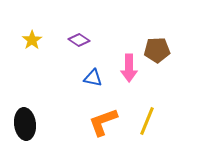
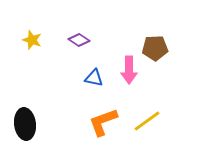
yellow star: rotated 18 degrees counterclockwise
brown pentagon: moved 2 px left, 2 px up
pink arrow: moved 2 px down
blue triangle: moved 1 px right
yellow line: rotated 32 degrees clockwise
